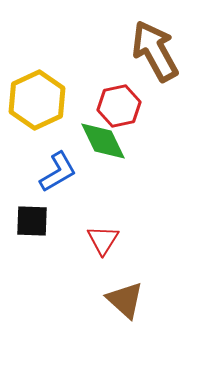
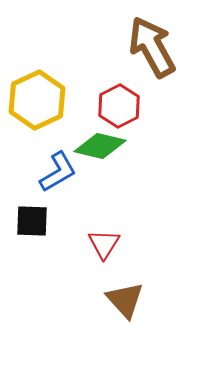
brown arrow: moved 3 px left, 4 px up
red hexagon: rotated 15 degrees counterclockwise
green diamond: moved 3 px left, 5 px down; rotated 51 degrees counterclockwise
red triangle: moved 1 px right, 4 px down
brown triangle: rotated 6 degrees clockwise
